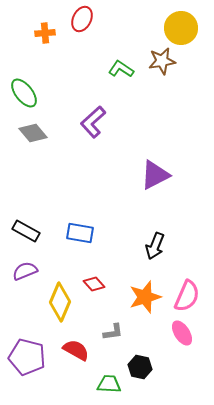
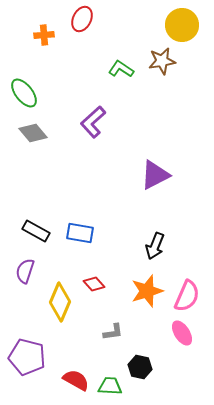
yellow circle: moved 1 px right, 3 px up
orange cross: moved 1 px left, 2 px down
black rectangle: moved 10 px right
purple semicircle: rotated 50 degrees counterclockwise
orange star: moved 2 px right, 6 px up
red semicircle: moved 30 px down
green trapezoid: moved 1 px right, 2 px down
